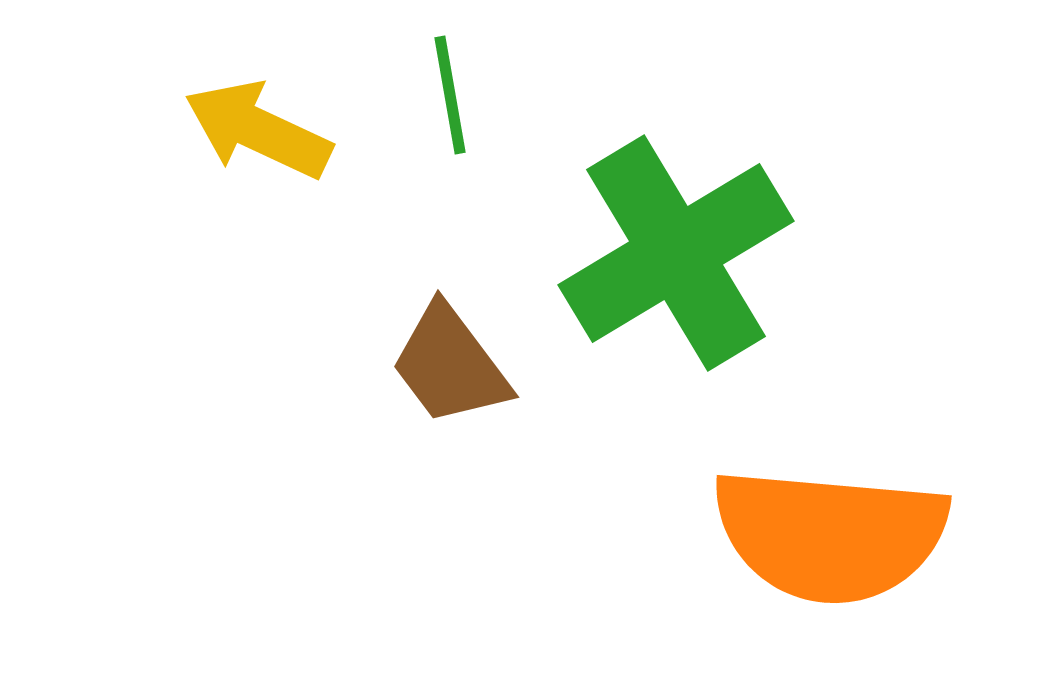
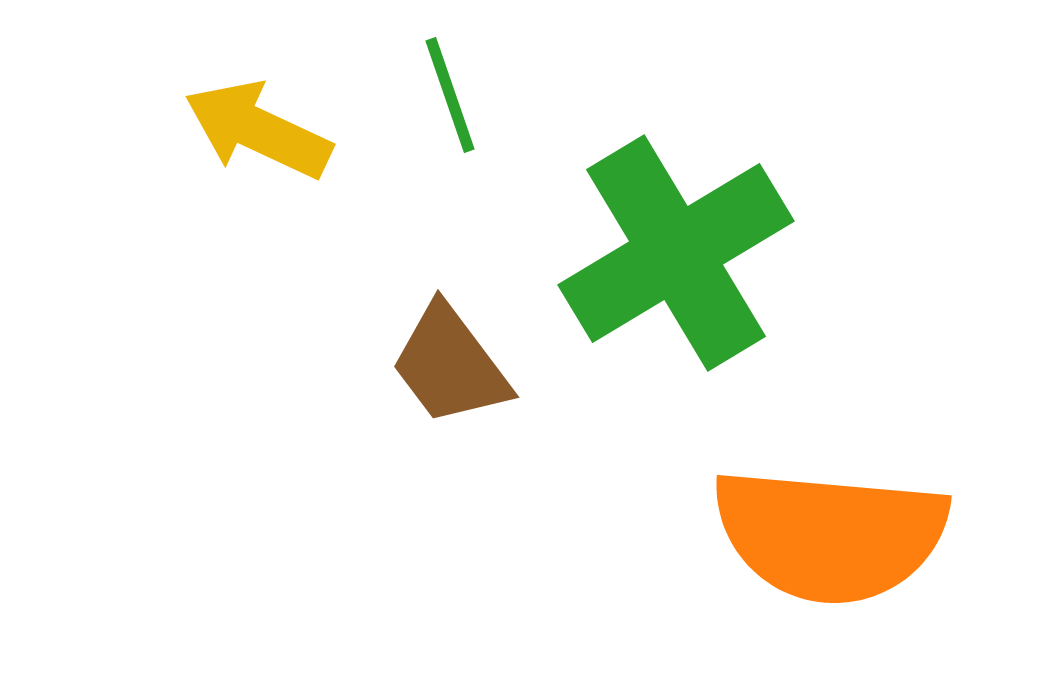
green line: rotated 9 degrees counterclockwise
